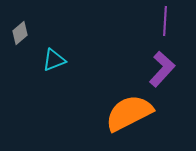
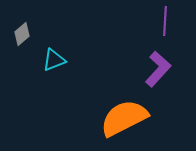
gray diamond: moved 2 px right, 1 px down
purple L-shape: moved 4 px left
orange semicircle: moved 5 px left, 5 px down
